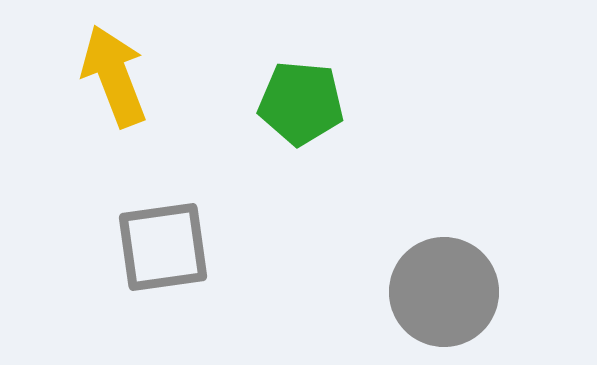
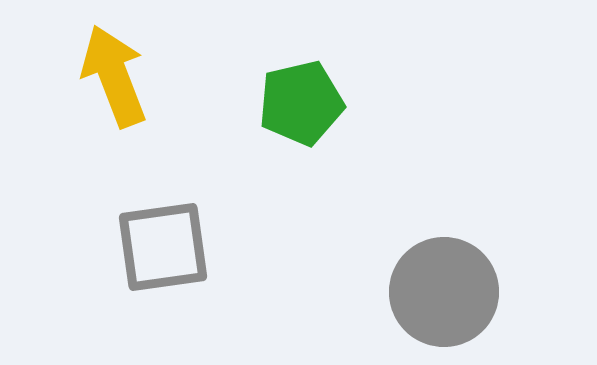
green pentagon: rotated 18 degrees counterclockwise
